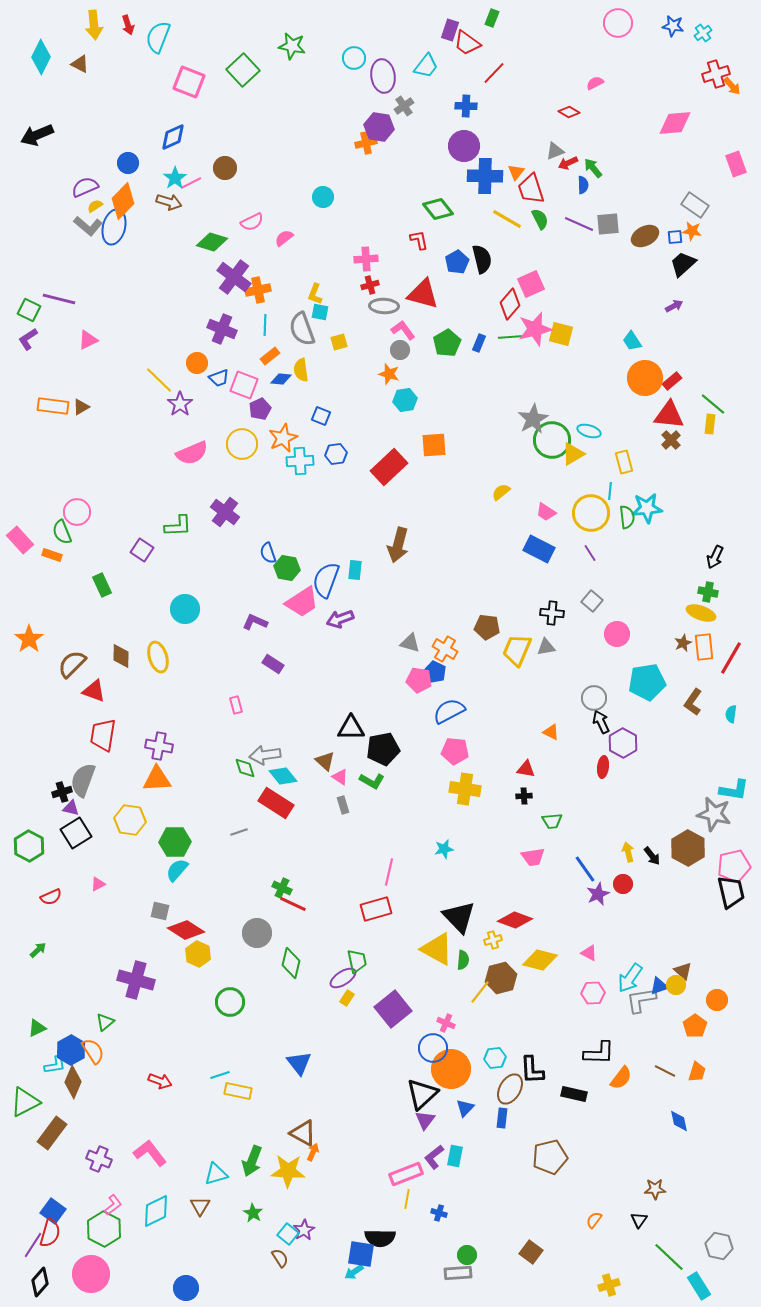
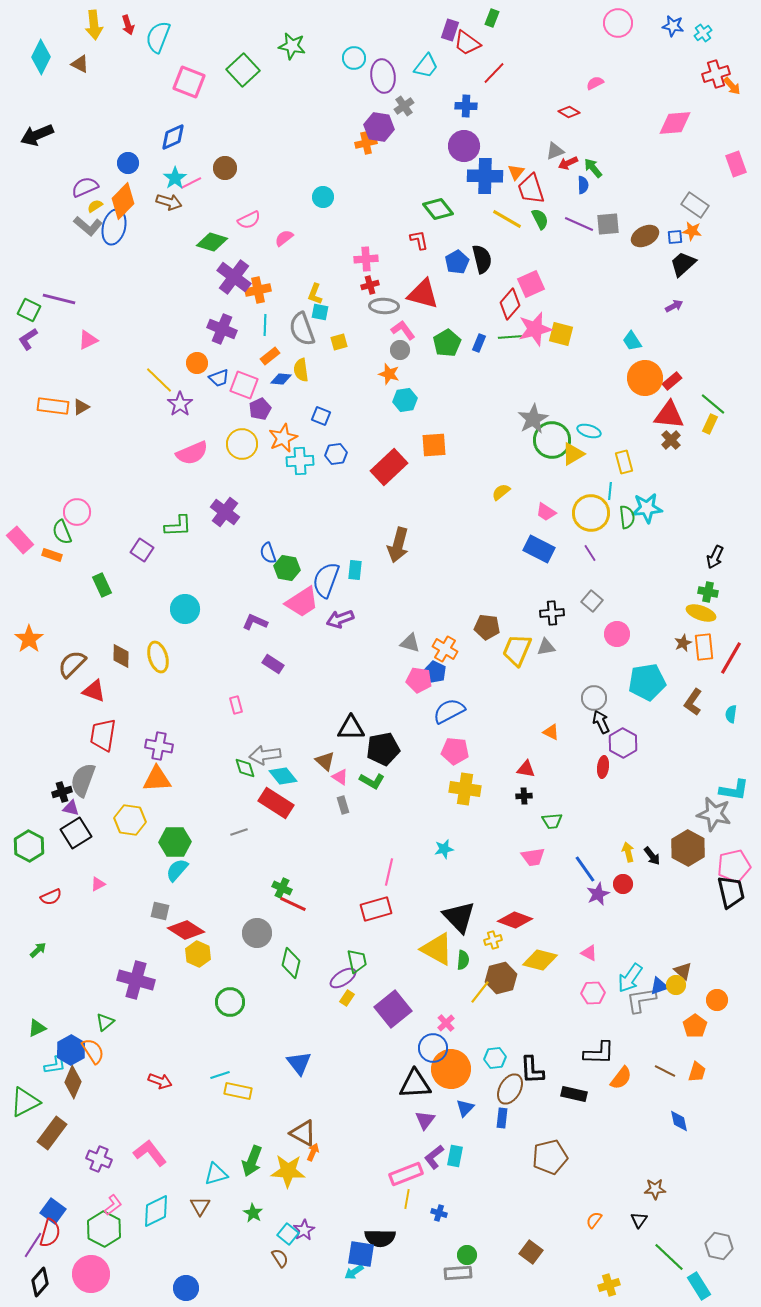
pink semicircle at (252, 222): moved 3 px left, 2 px up
yellow rectangle at (710, 424): rotated 18 degrees clockwise
black cross at (552, 613): rotated 10 degrees counterclockwise
pink cross at (446, 1023): rotated 24 degrees clockwise
black triangle at (422, 1094): moved 7 px left, 10 px up; rotated 40 degrees clockwise
